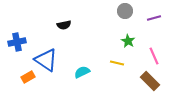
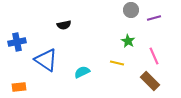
gray circle: moved 6 px right, 1 px up
orange rectangle: moved 9 px left, 10 px down; rotated 24 degrees clockwise
